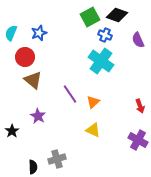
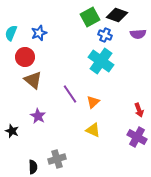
purple semicircle: moved 6 px up; rotated 70 degrees counterclockwise
red arrow: moved 1 px left, 4 px down
black star: rotated 16 degrees counterclockwise
purple cross: moved 1 px left, 3 px up
